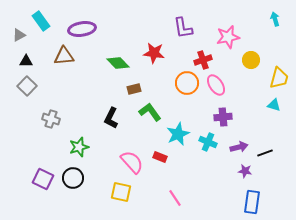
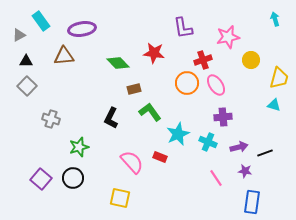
purple square: moved 2 px left; rotated 15 degrees clockwise
yellow square: moved 1 px left, 6 px down
pink line: moved 41 px right, 20 px up
